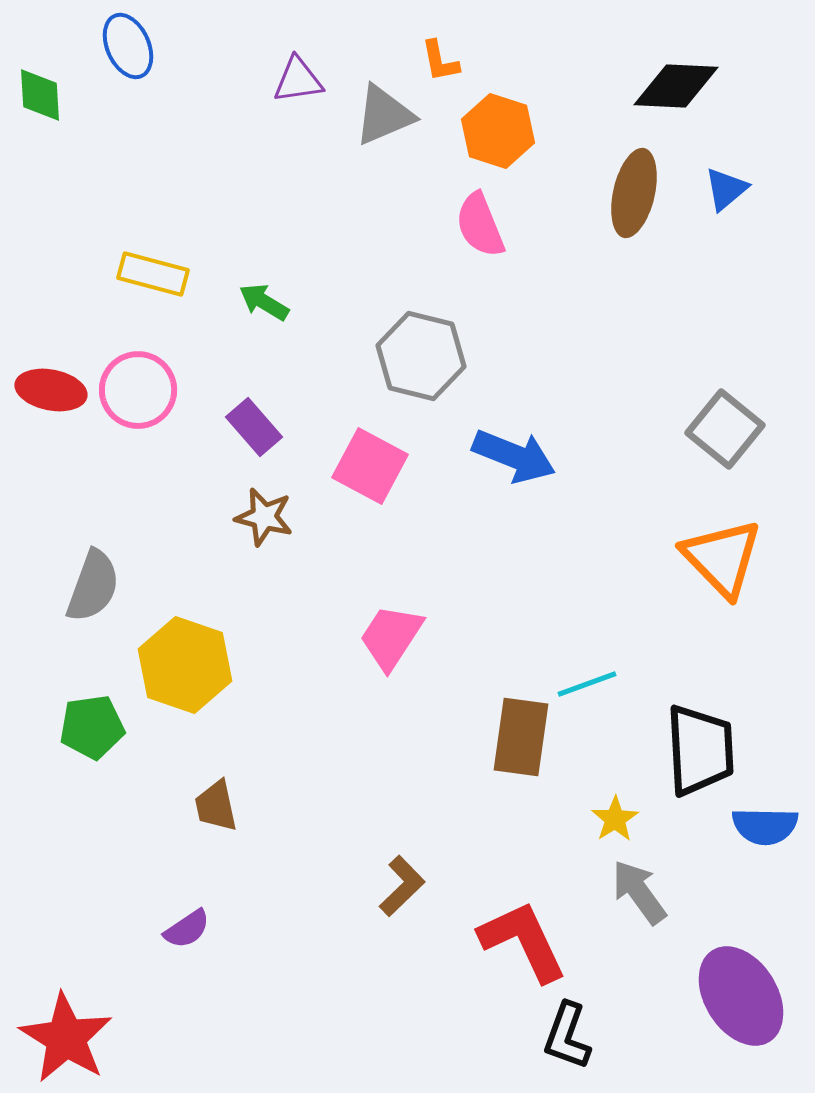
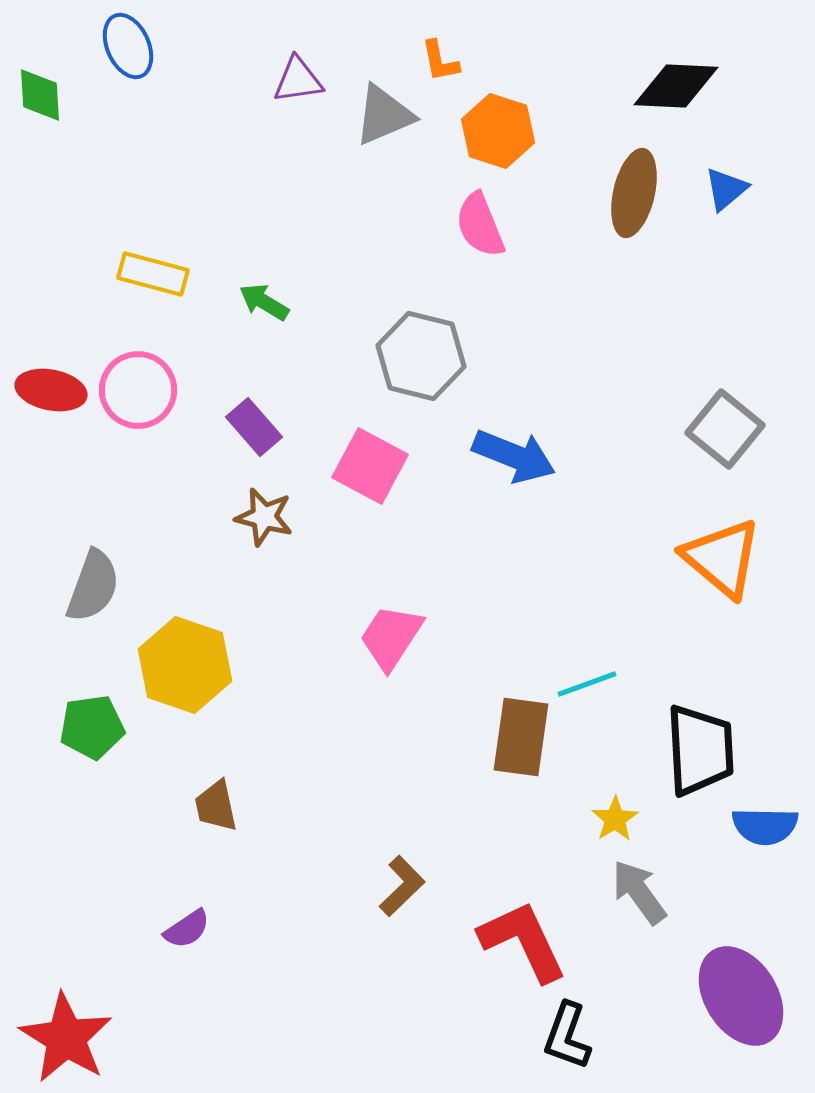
orange triangle: rotated 6 degrees counterclockwise
